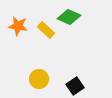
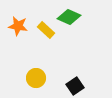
yellow circle: moved 3 px left, 1 px up
